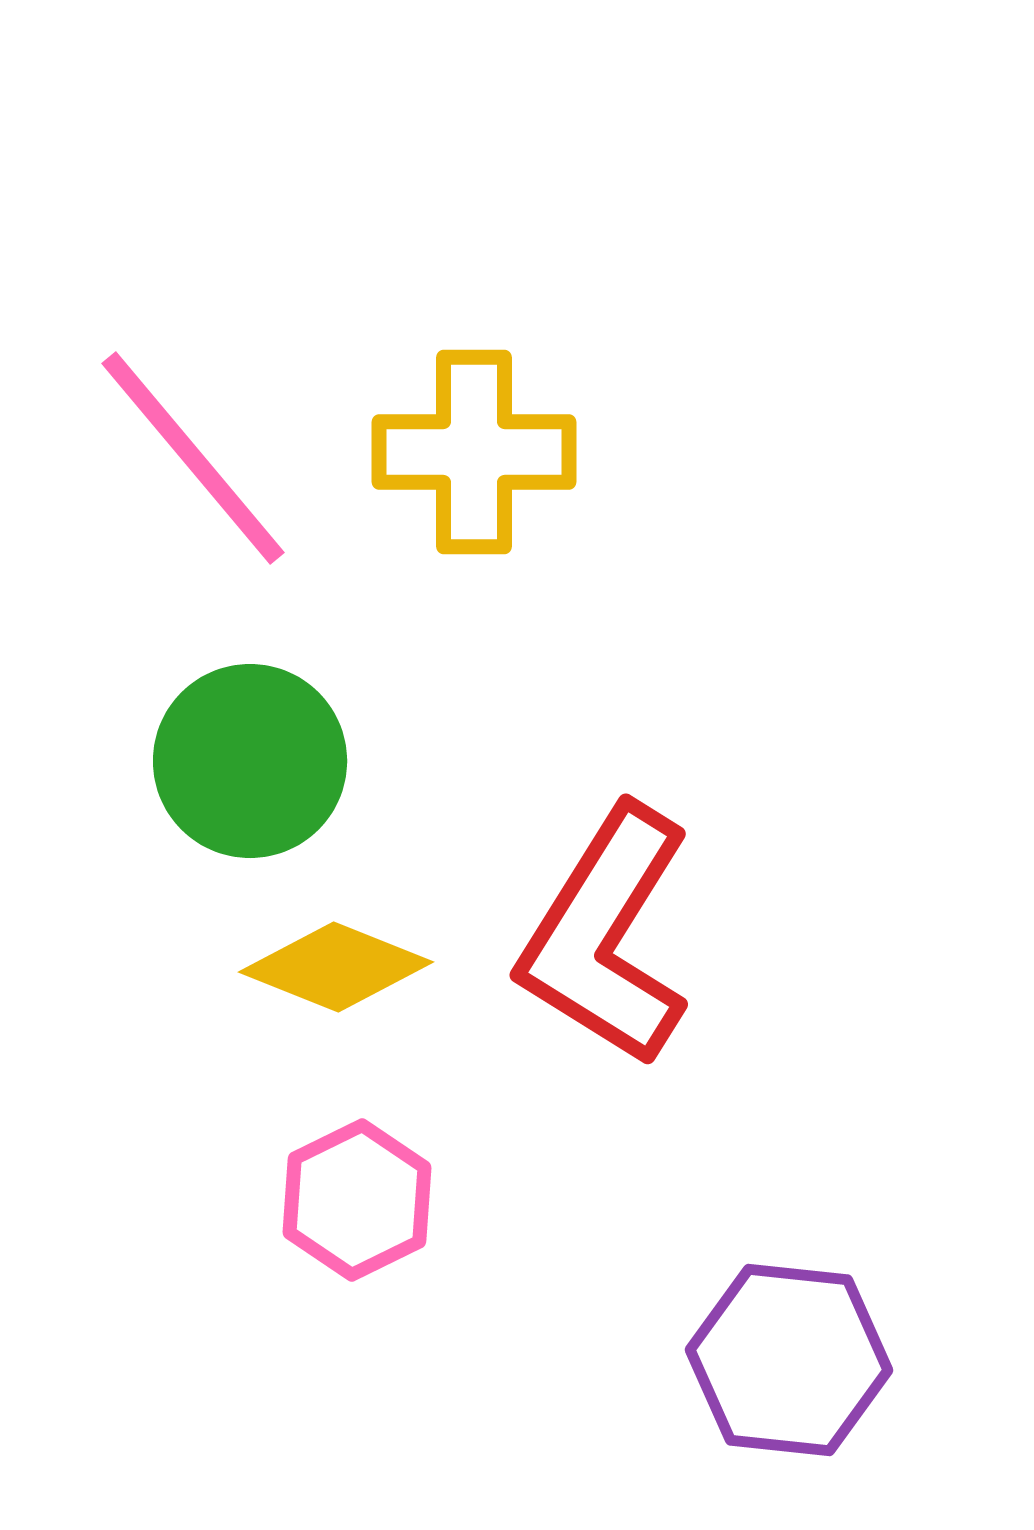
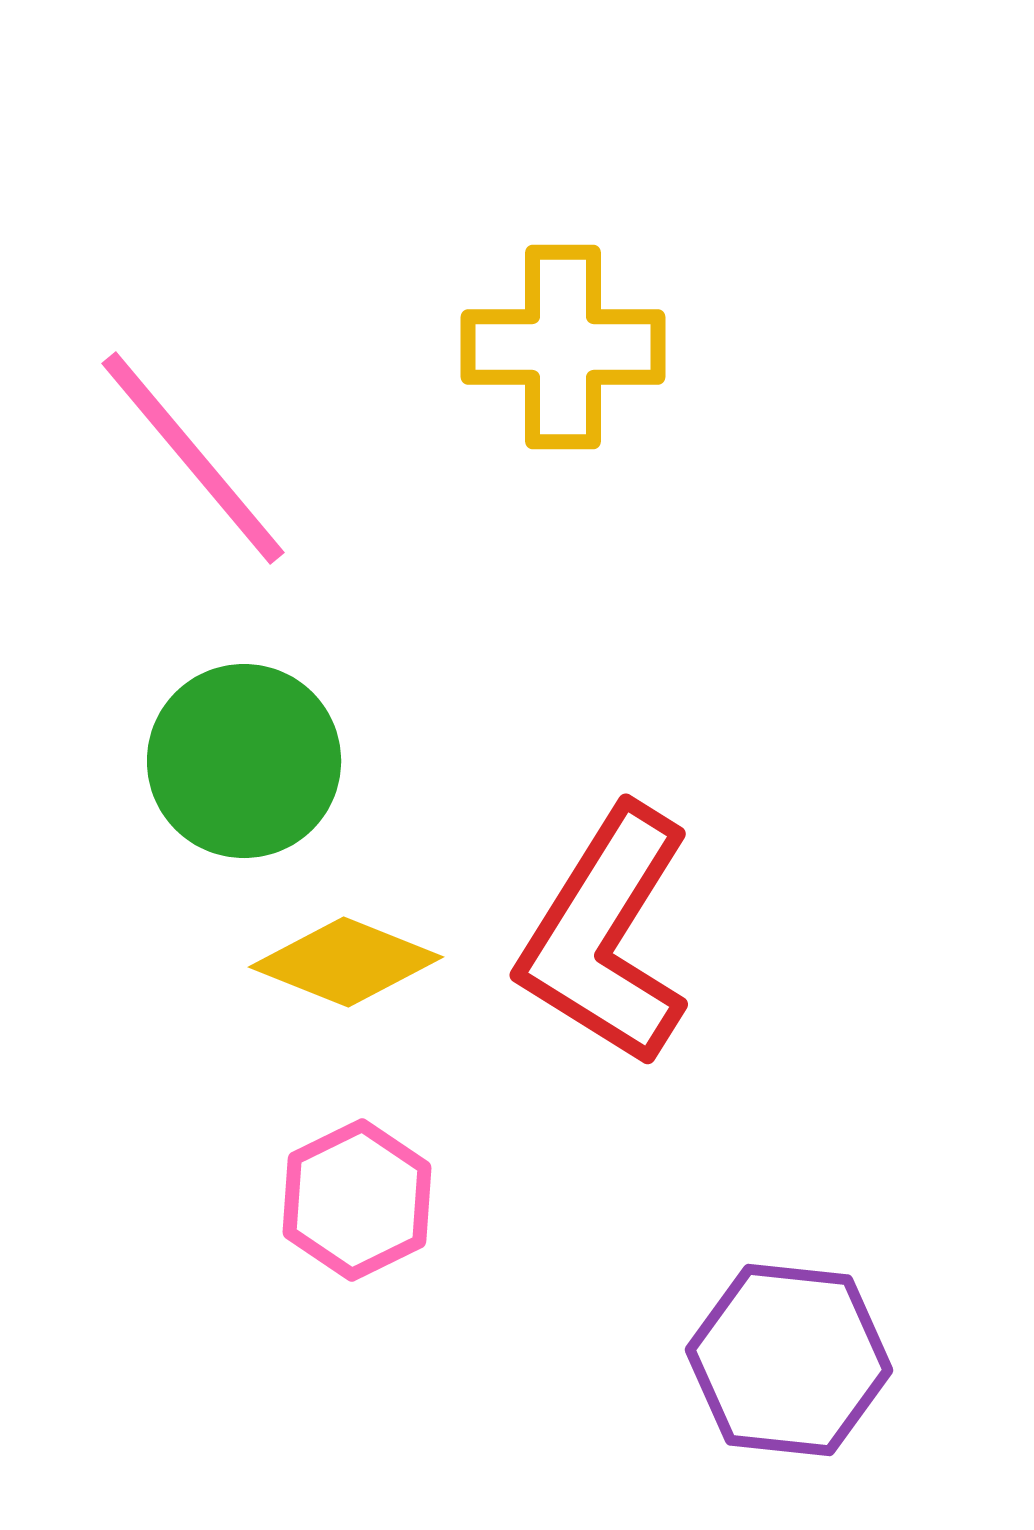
yellow cross: moved 89 px right, 105 px up
green circle: moved 6 px left
yellow diamond: moved 10 px right, 5 px up
